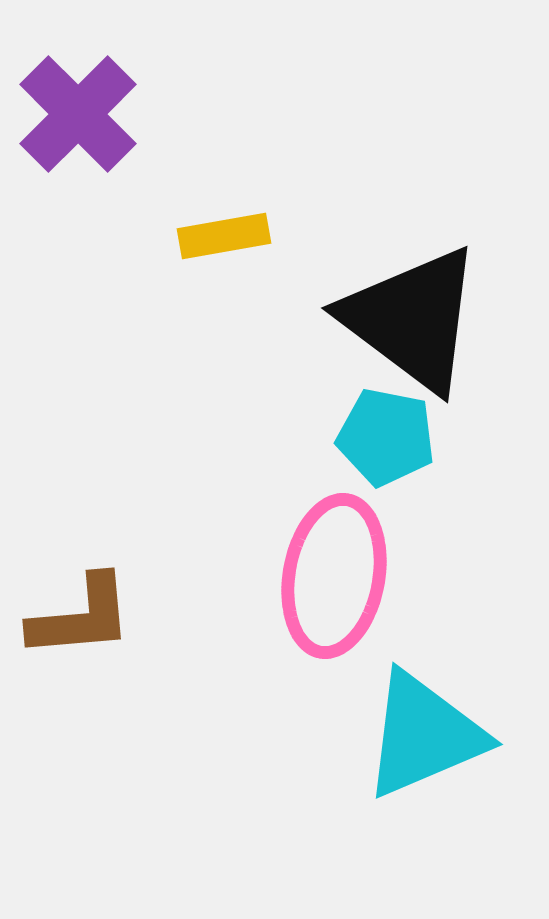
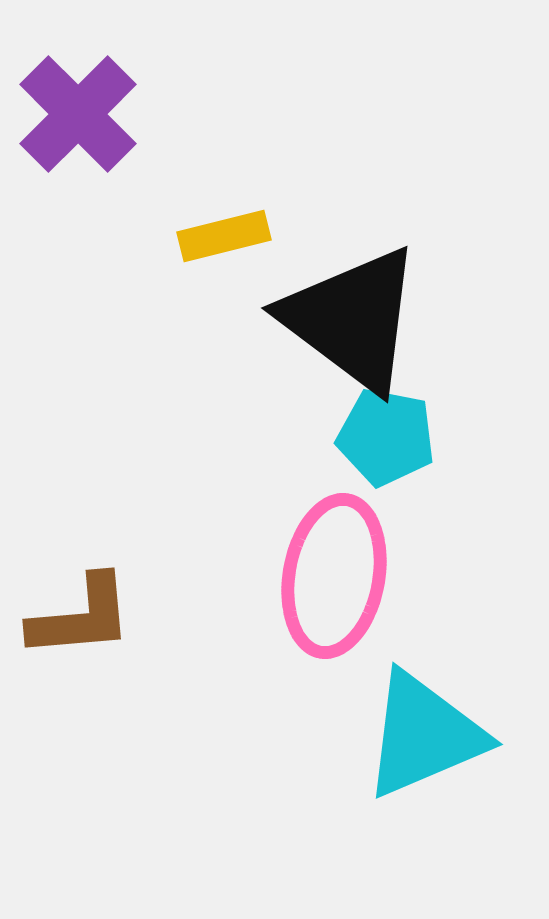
yellow rectangle: rotated 4 degrees counterclockwise
black triangle: moved 60 px left
